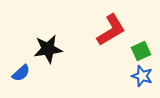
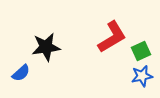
red L-shape: moved 1 px right, 7 px down
black star: moved 2 px left, 2 px up
blue star: rotated 30 degrees counterclockwise
